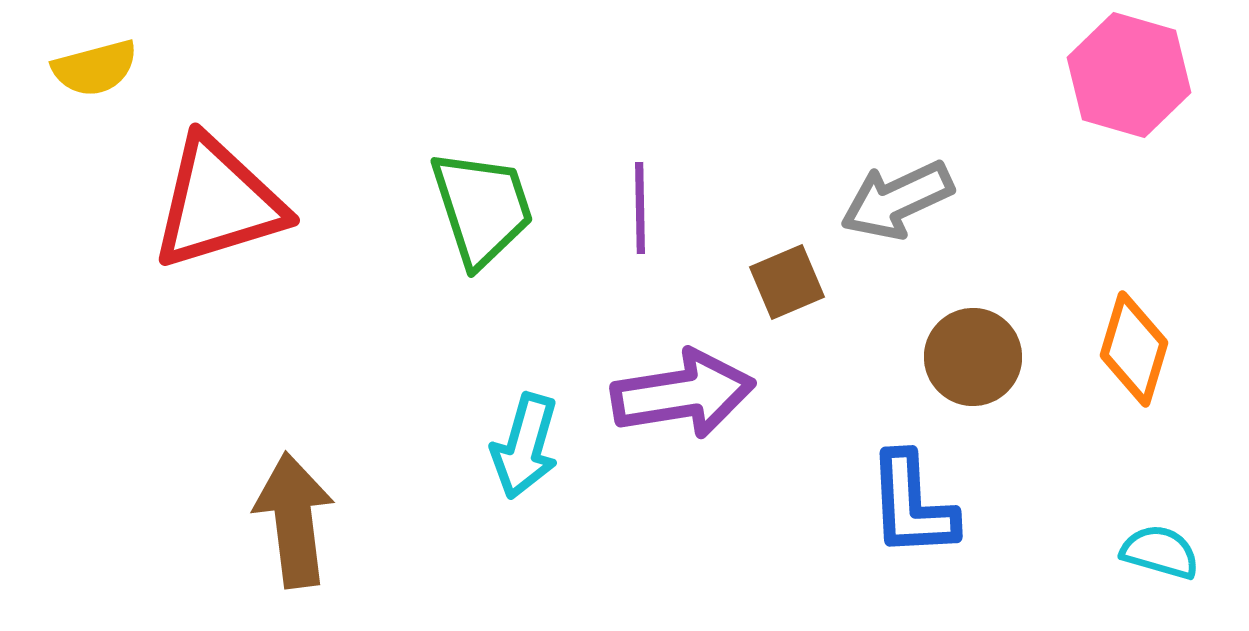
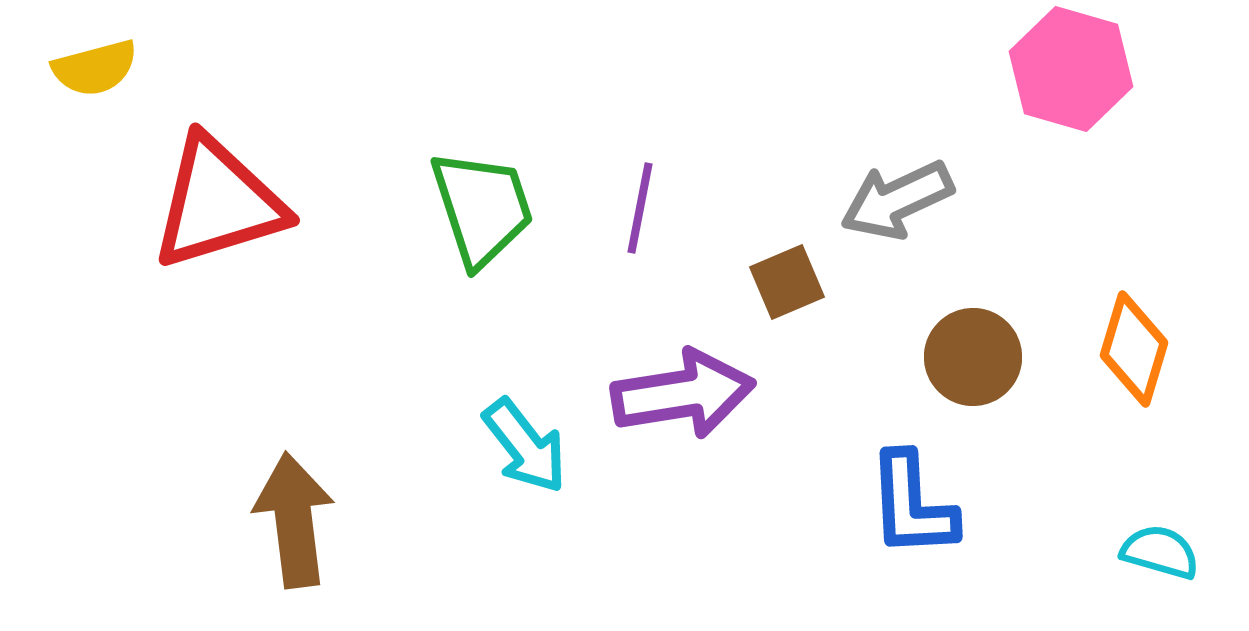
pink hexagon: moved 58 px left, 6 px up
purple line: rotated 12 degrees clockwise
cyan arrow: rotated 54 degrees counterclockwise
